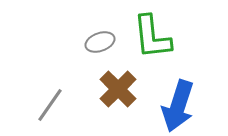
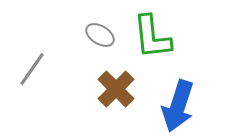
gray ellipse: moved 7 px up; rotated 52 degrees clockwise
brown cross: moved 2 px left
gray line: moved 18 px left, 36 px up
